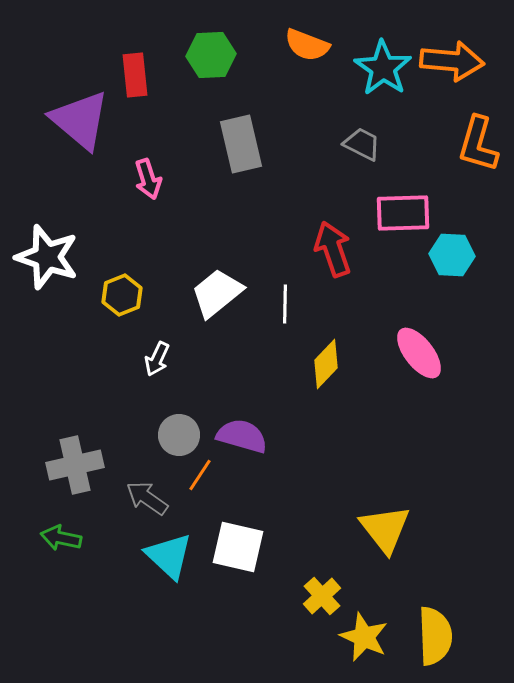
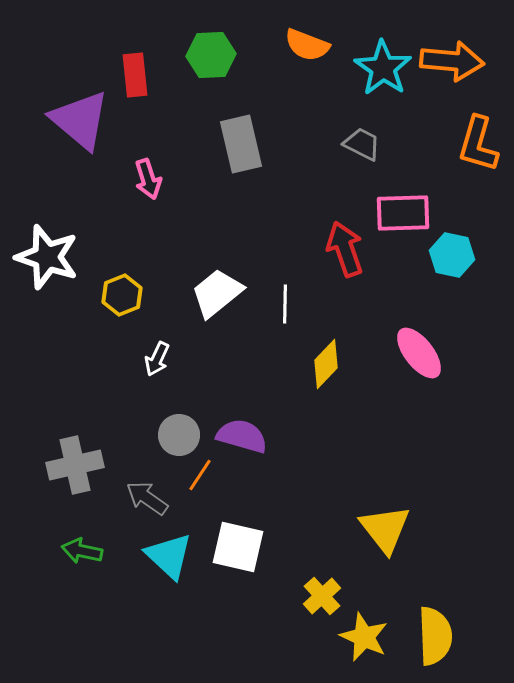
red arrow: moved 12 px right
cyan hexagon: rotated 9 degrees clockwise
green arrow: moved 21 px right, 13 px down
